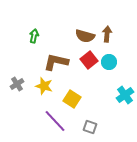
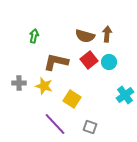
gray cross: moved 2 px right, 1 px up; rotated 32 degrees clockwise
purple line: moved 3 px down
